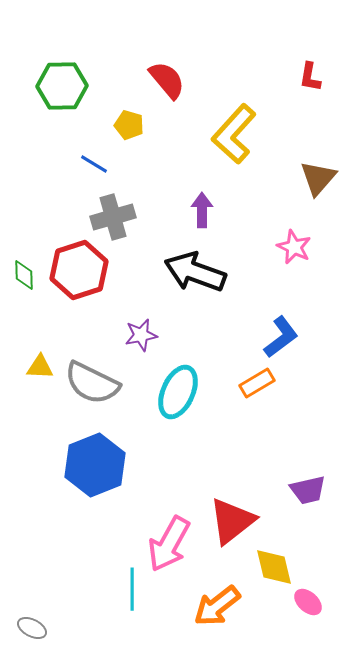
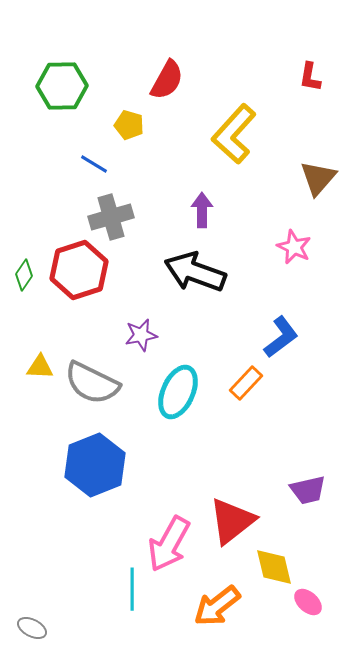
red semicircle: rotated 69 degrees clockwise
gray cross: moved 2 px left
green diamond: rotated 36 degrees clockwise
orange rectangle: moved 11 px left; rotated 16 degrees counterclockwise
